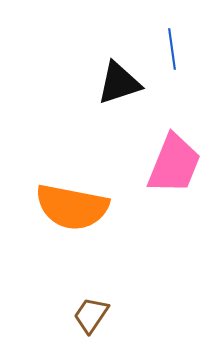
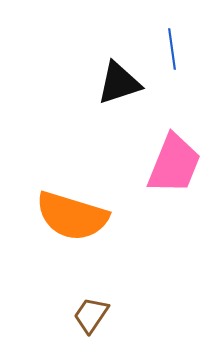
orange semicircle: moved 9 px down; rotated 6 degrees clockwise
